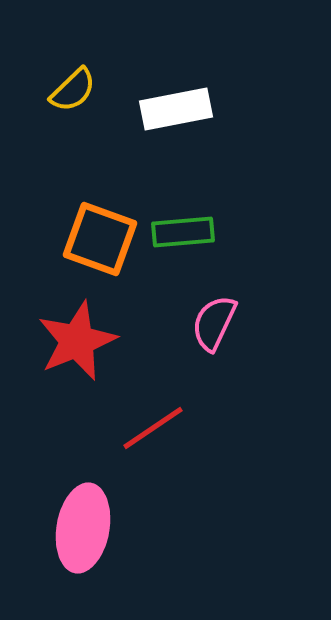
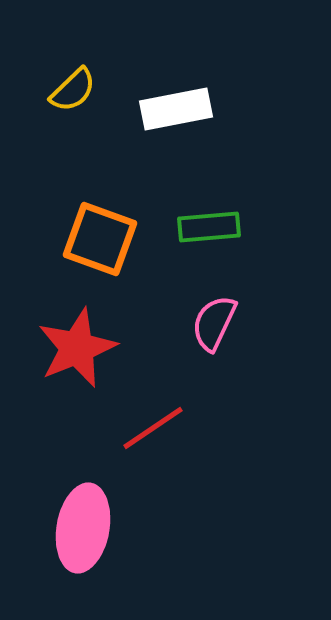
green rectangle: moved 26 px right, 5 px up
red star: moved 7 px down
